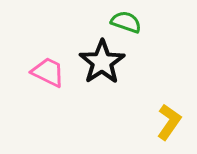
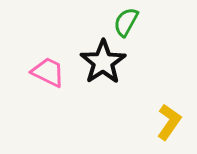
green semicircle: rotated 80 degrees counterclockwise
black star: moved 1 px right
